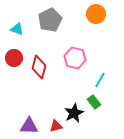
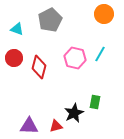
orange circle: moved 8 px right
cyan line: moved 26 px up
green rectangle: moved 1 px right; rotated 48 degrees clockwise
